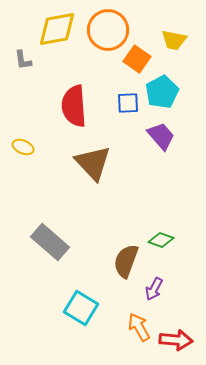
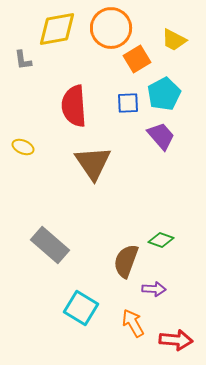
orange circle: moved 3 px right, 2 px up
yellow trapezoid: rotated 16 degrees clockwise
orange square: rotated 24 degrees clockwise
cyan pentagon: moved 2 px right, 2 px down
brown triangle: rotated 9 degrees clockwise
gray rectangle: moved 3 px down
purple arrow: rotated 115 degrees counterclockwise
orange arrow: moved 6 px left, 4 px up
